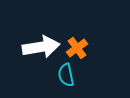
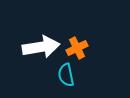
orange cross: rotated 10 degrees clockwise
